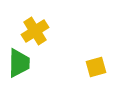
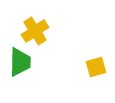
green trapezoid: moved 1 px right, 1 px up
